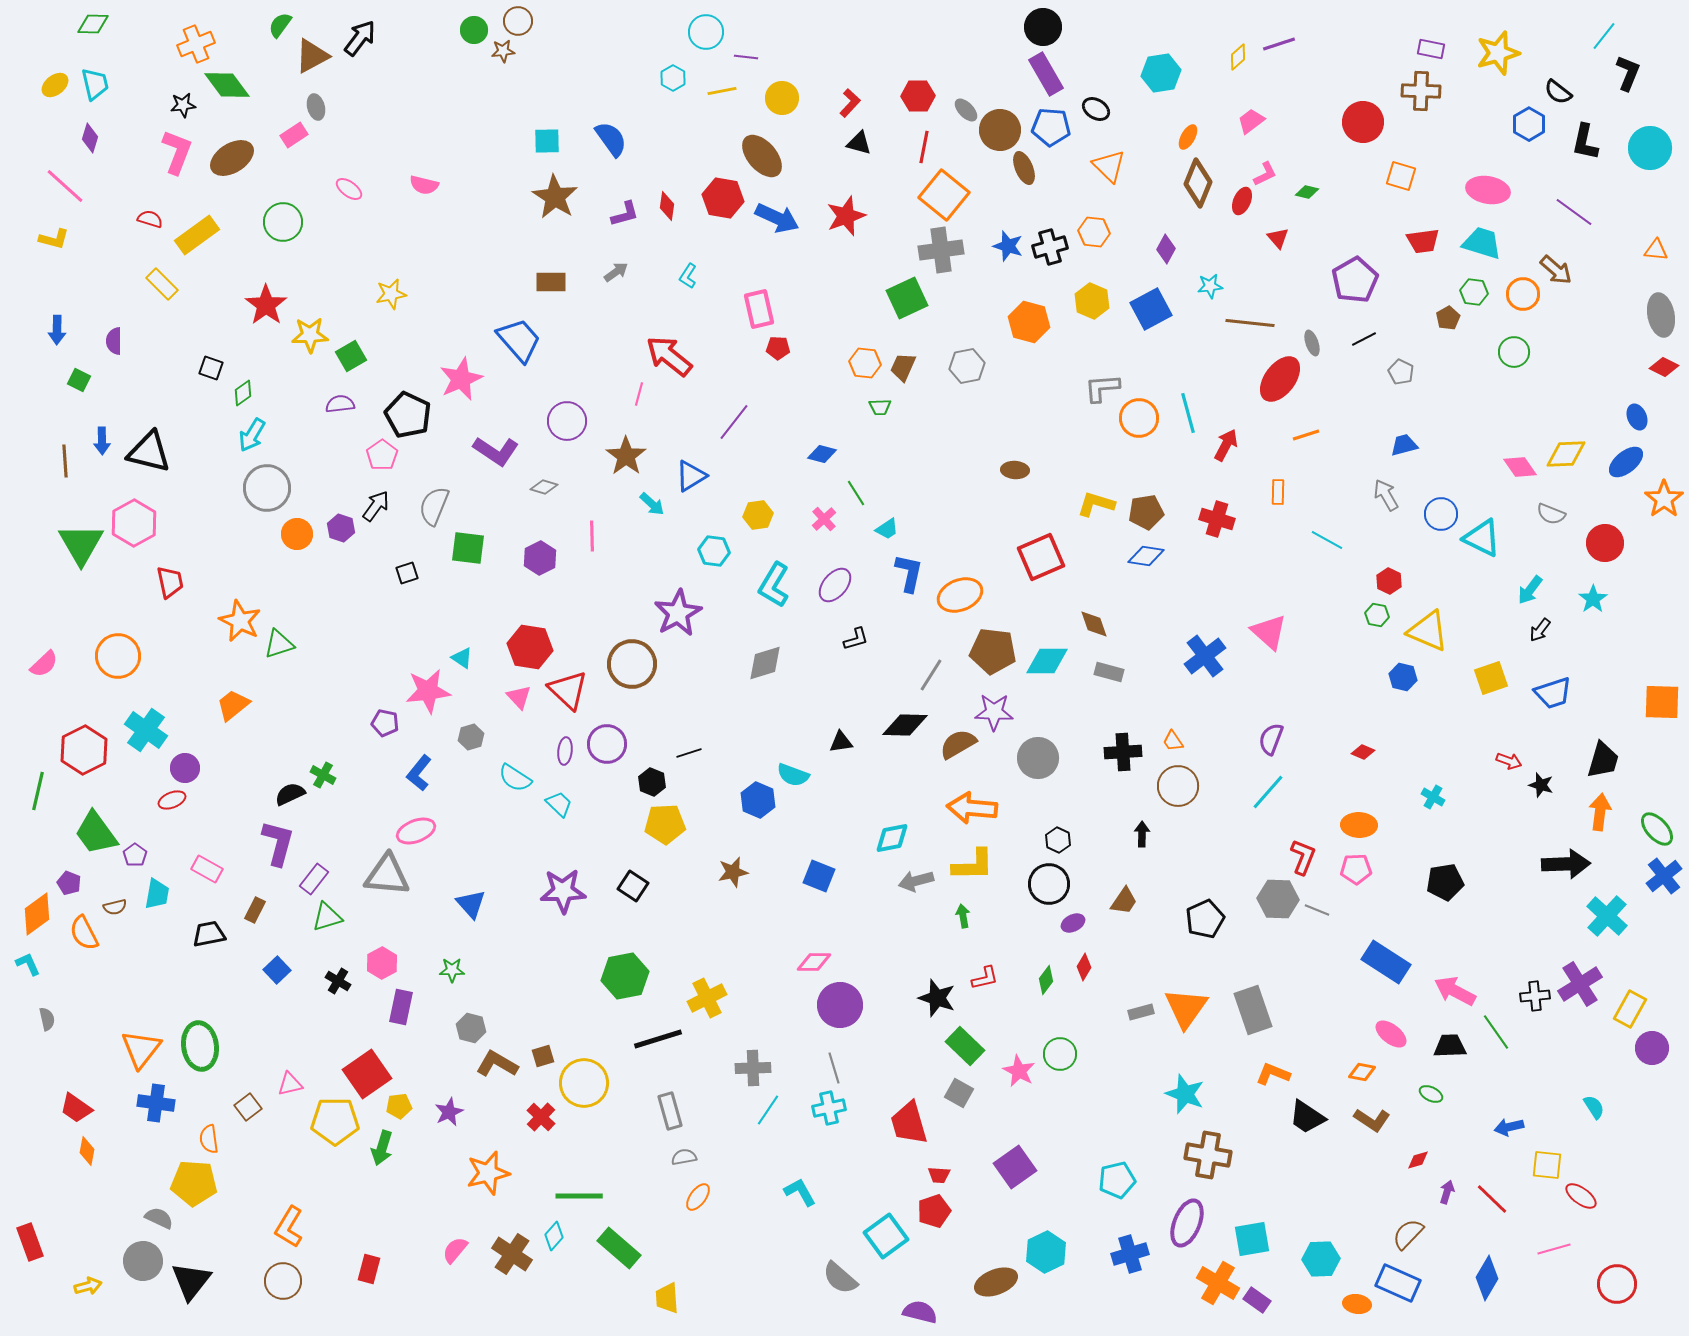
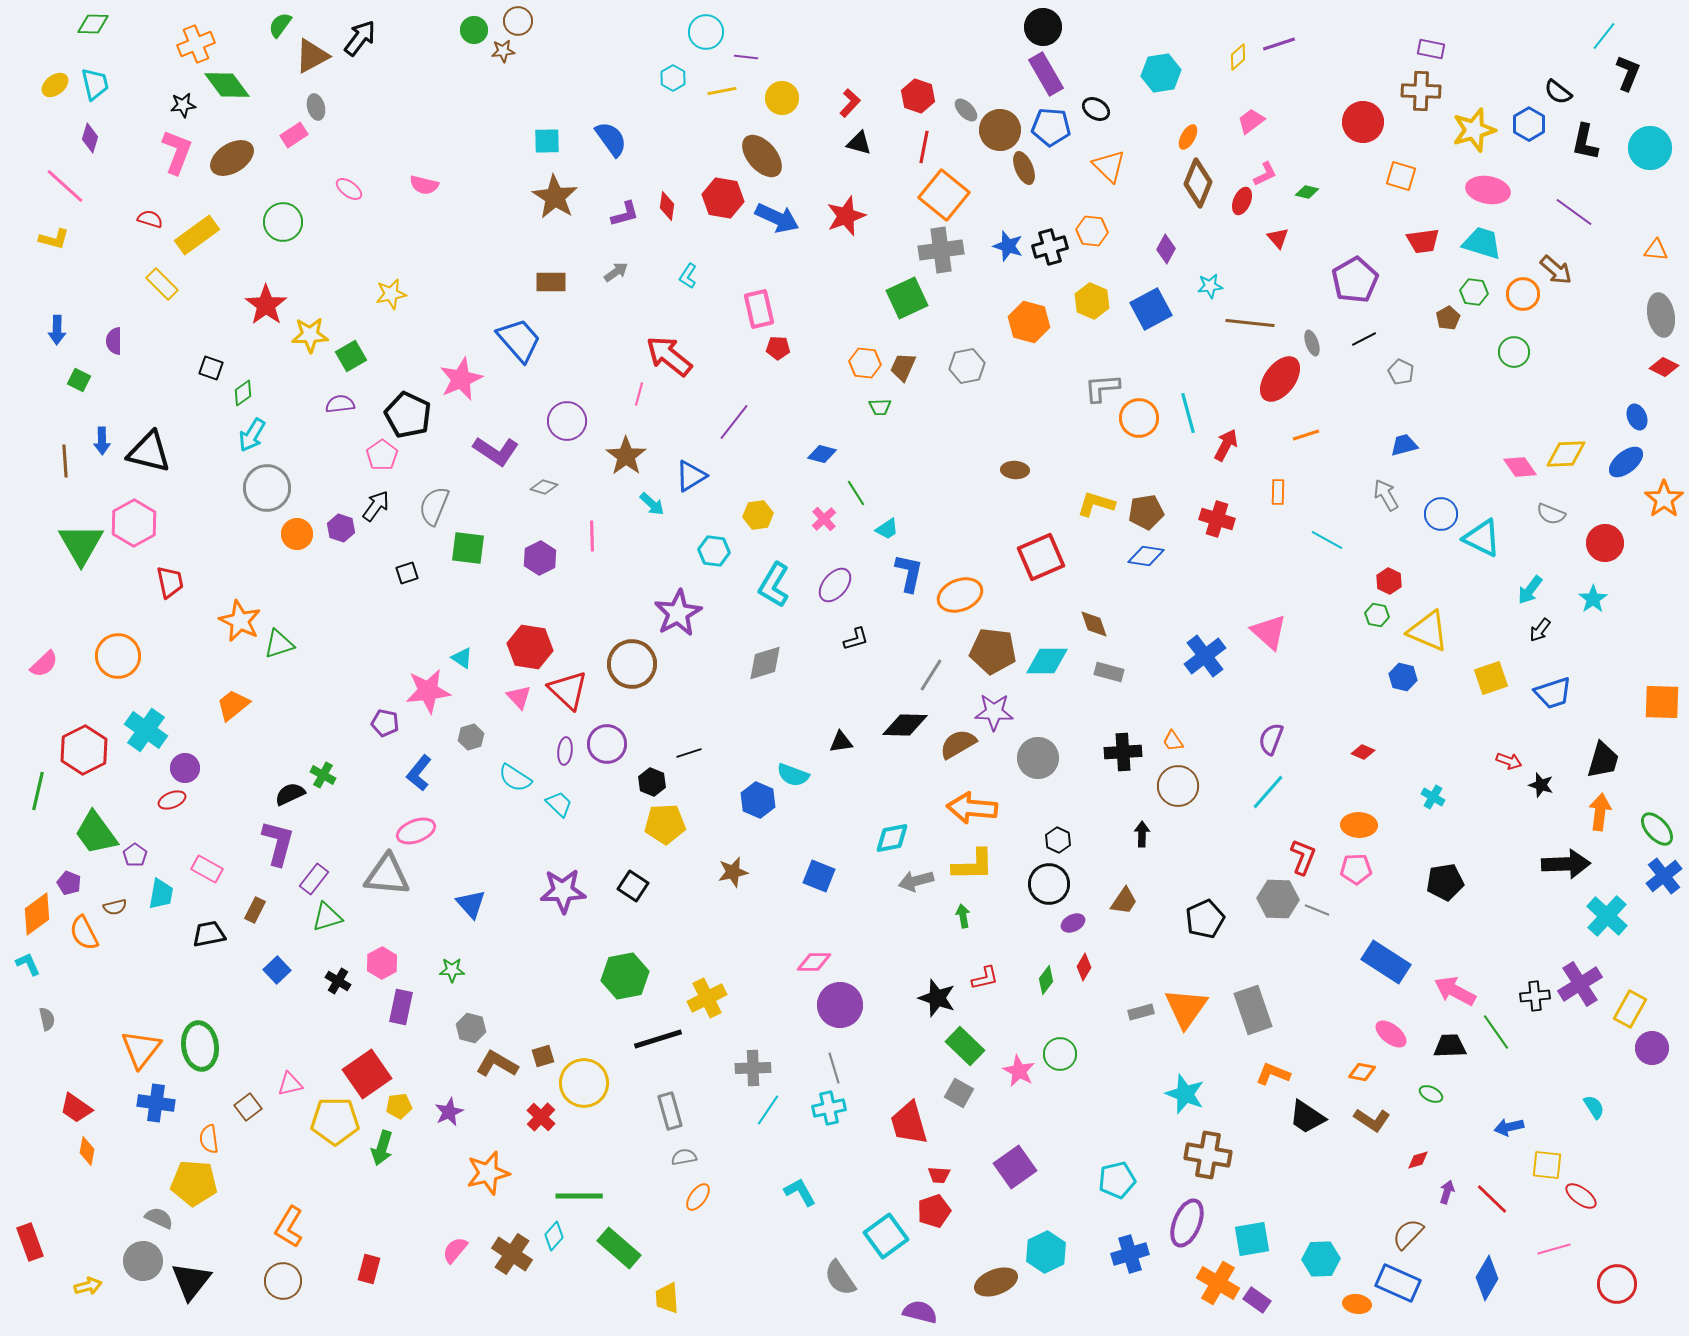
yellow star at (1498, 53): moved 24 px left, 77 px down
red hexagon at (918, 96): rotated 20 degrees clockwise
orange hexagon at (1094, 232): moved 2 px left, 1 px up
cyan trapezoid at (157, 894): moved 4 px right
gray semicircle at (840, 1278): rotated 15 degrees clockwise
